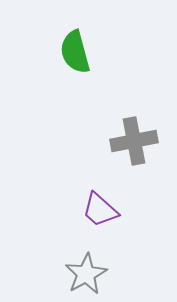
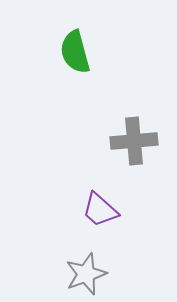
gray cross: rotated 6 degrees clockwise
gray star: rotated 9 degrees clockwise
